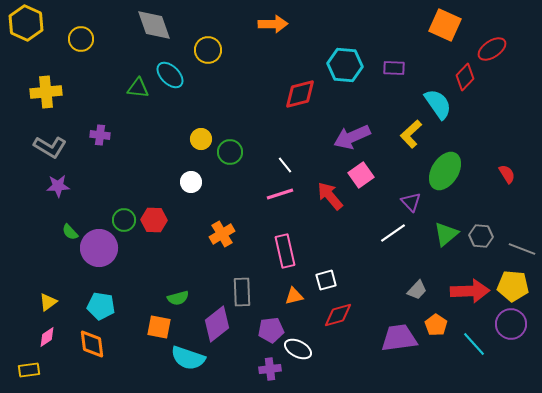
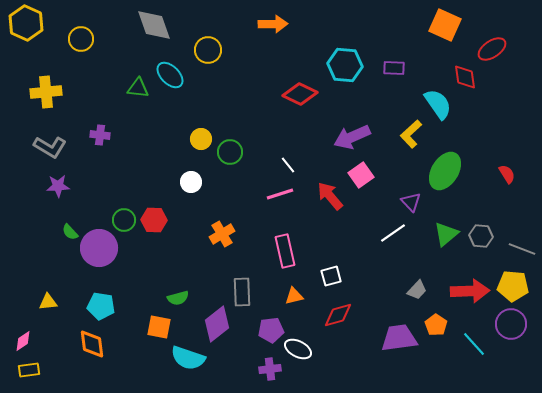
red diamond at (465, 77): rotated 52 degrees counterclockwise
red diamond at (300, 94): rotated 40 degrees clockwise
white line at (285, 165): moved 3 px right
white square at (326, 280): moved 5 px right, 4 px up
yellow triangle at (48, 302): rotated 30 degrees clockwise
pink diamond at (47, 337): moved 24 px left, 4 px down
